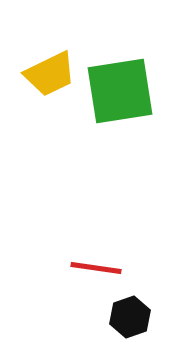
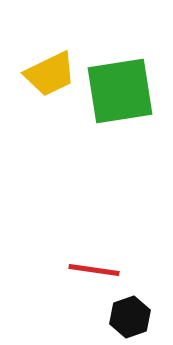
red line: moved 2 px left, 2 px down
